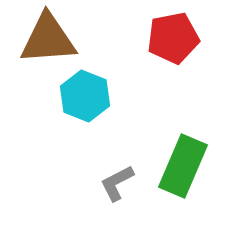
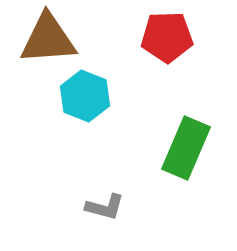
red pentagon: moved 6 px left, 1 px up; rotated 9 degrees clockwise
green rectangle: moved 3 px right, 18 px up
gray L-shape: moved 12 px left, 24 px down; rotated 138 degrees counterclockwise
